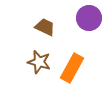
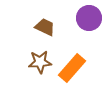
brown star: moved 1 px right; rotated 20 degrees counterclockwise
orange rectangle: rotated 12 degrees clockwise
